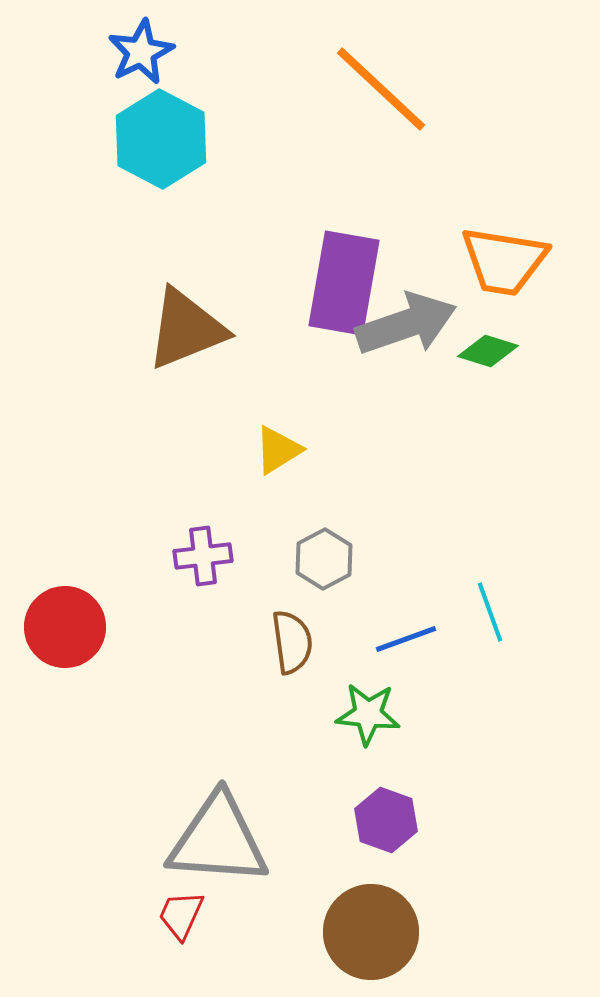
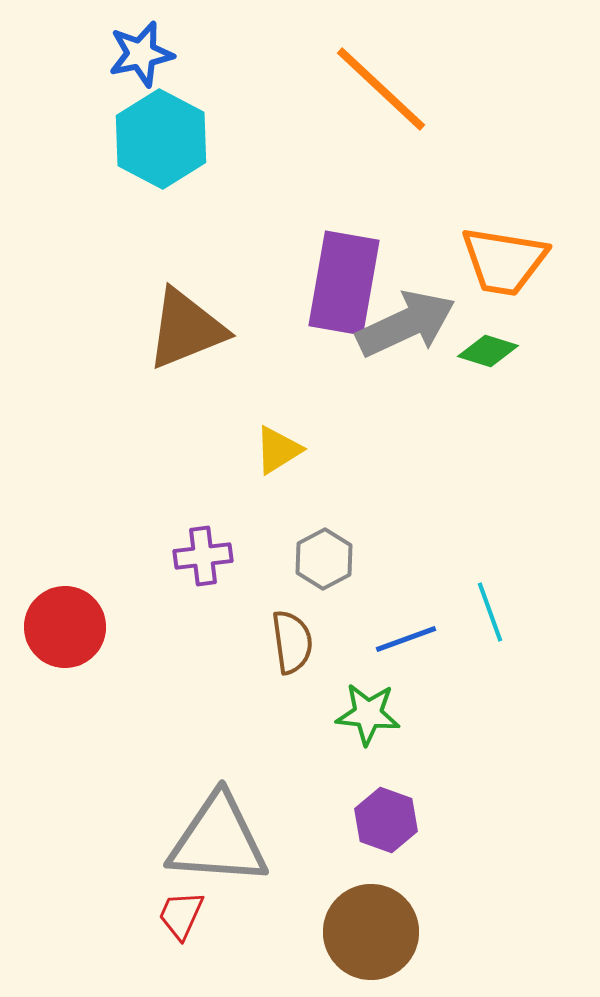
blue star: moved 2 px down; rotated 14 degrees clockwise
gray arrow: rotated 6 degrees counterclockwise
